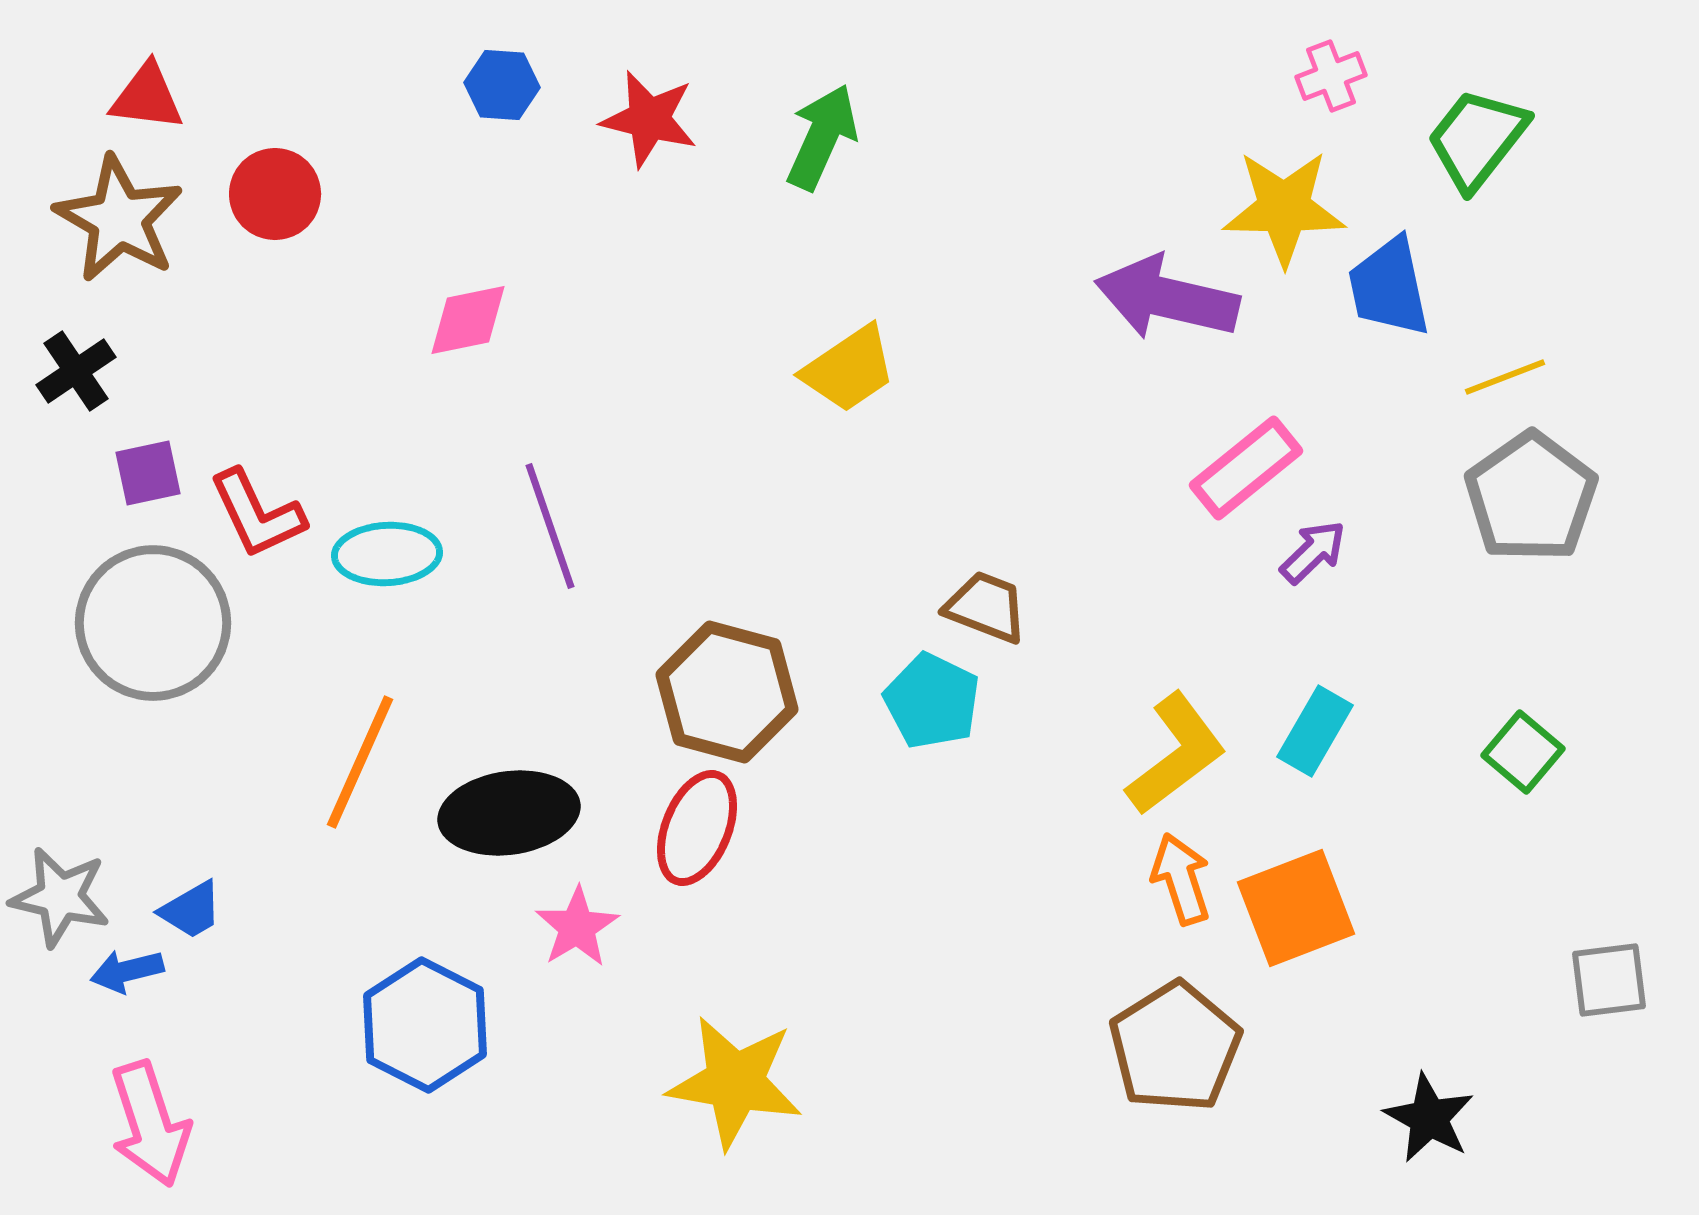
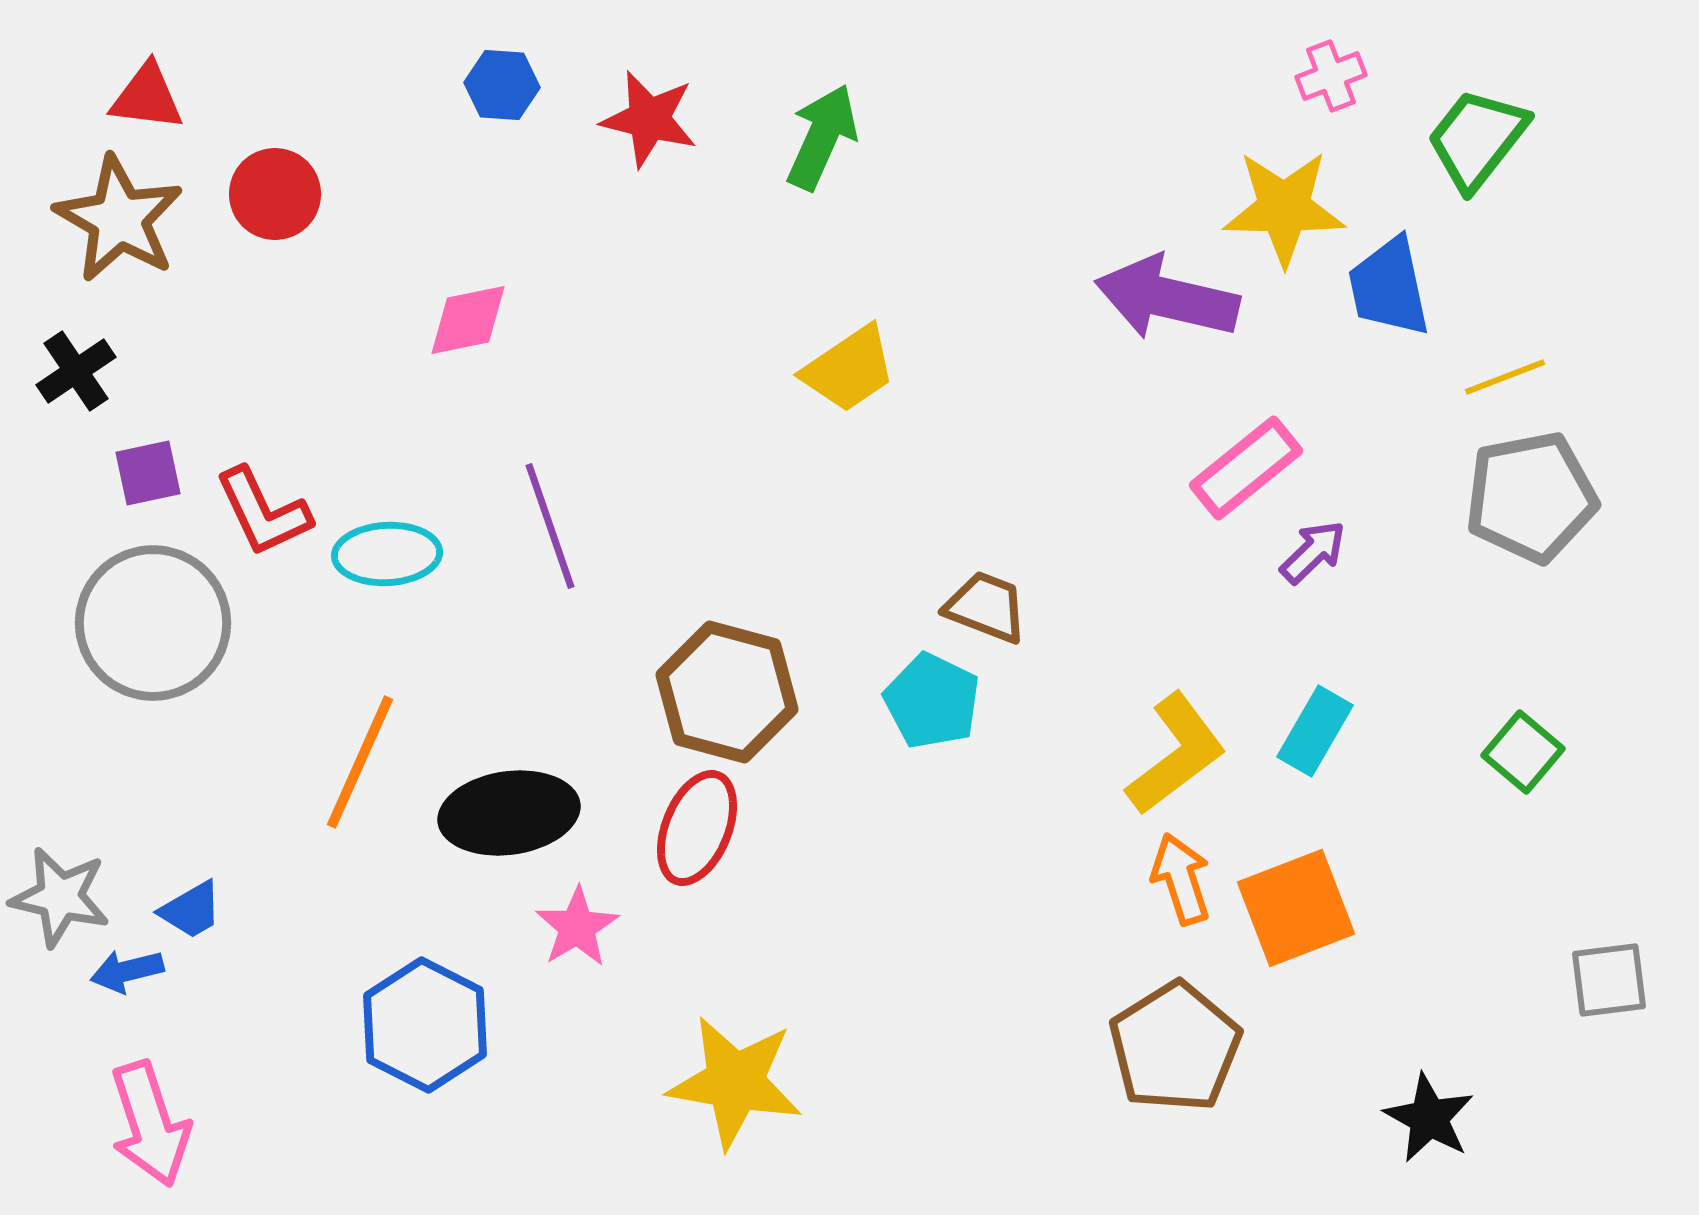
gray pentagon at (1531, 497): rotated 24 degrees clockwise
red L-shape at (257, 514): moved 6 px right, 2 px up
